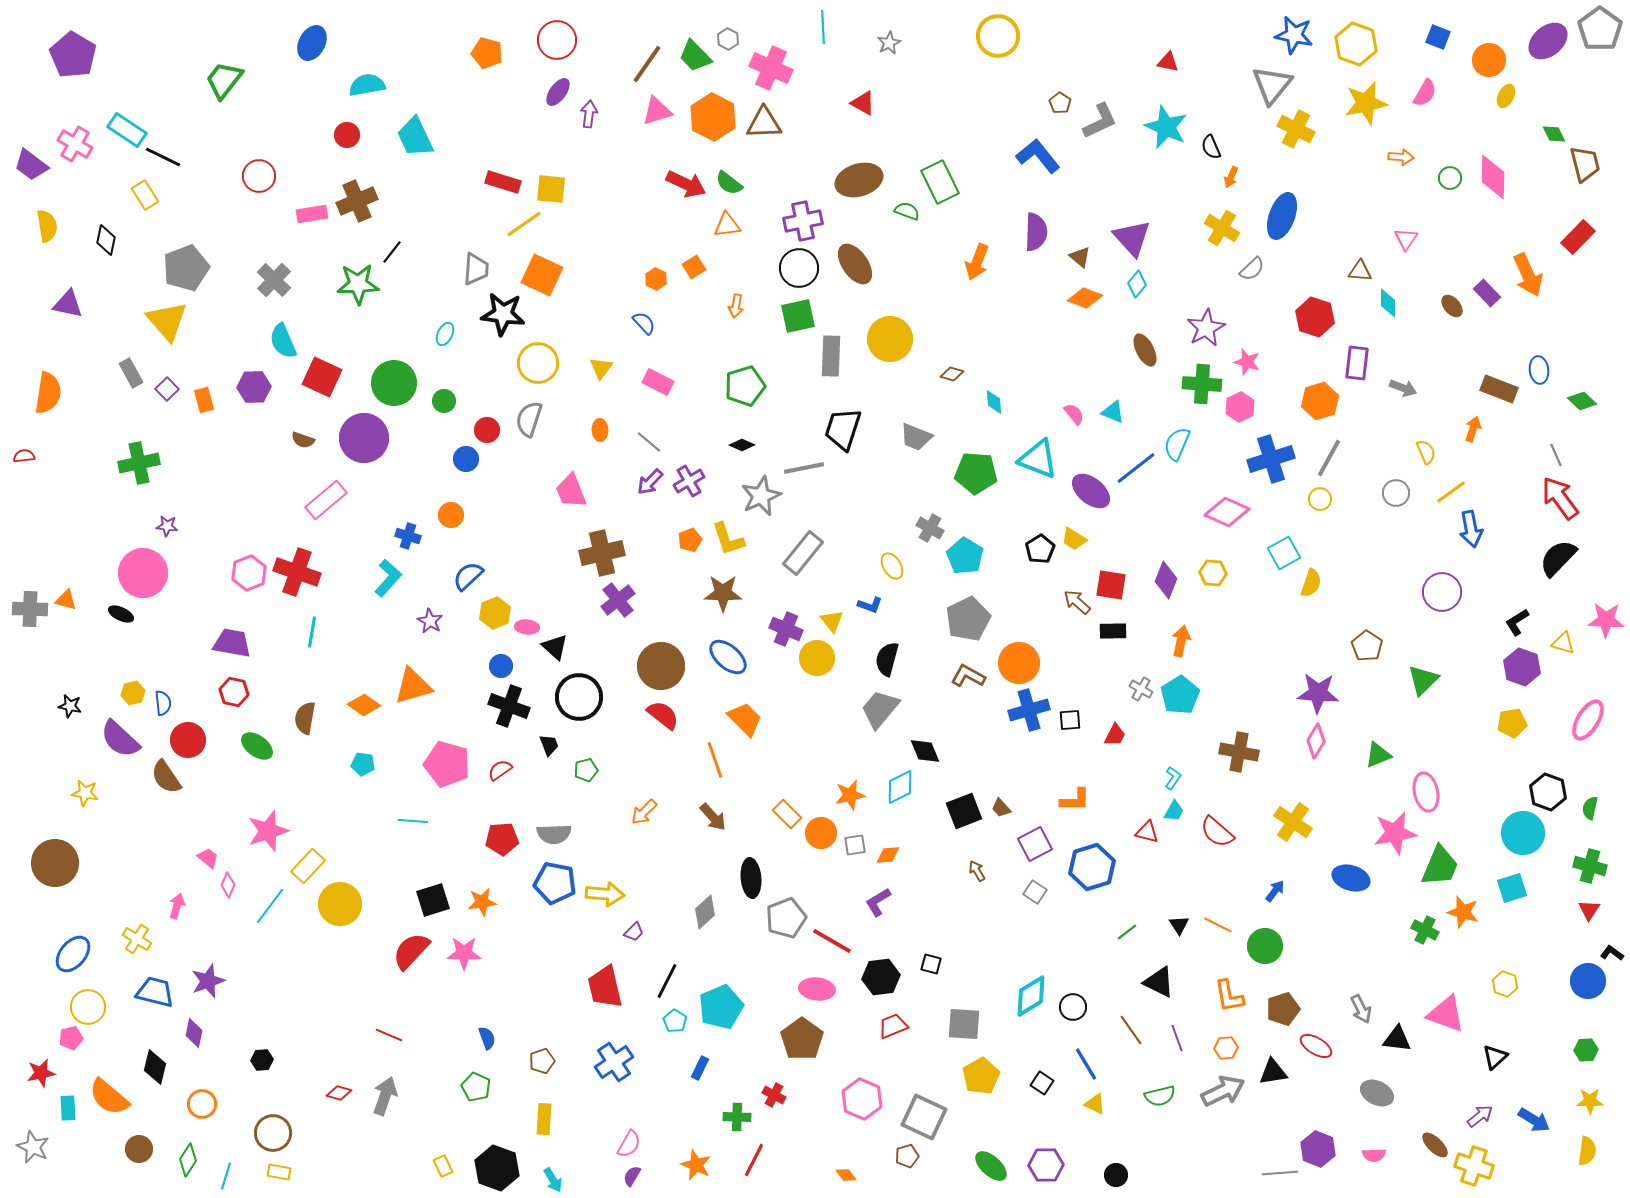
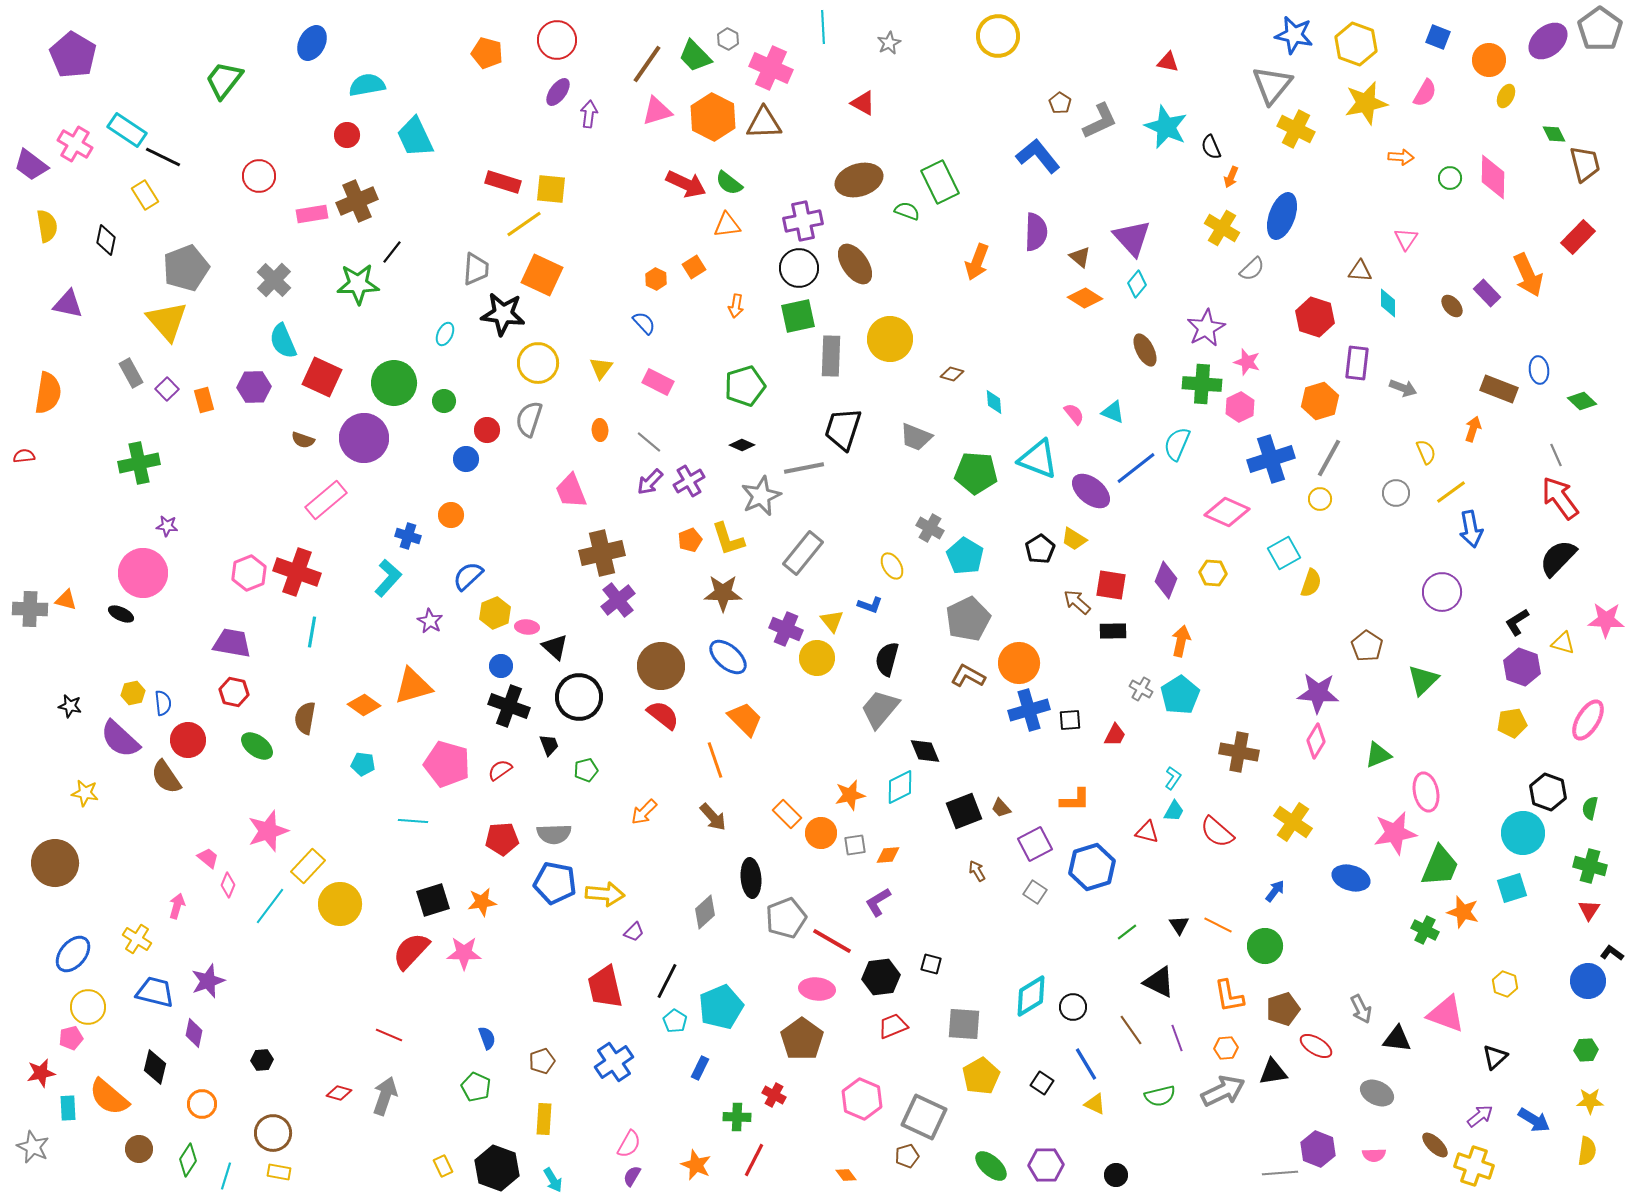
orange diamond at (1085, 298): rotated 12 degrees clockwise
